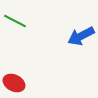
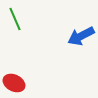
green line: moved 2 px up; rotated 40 degrees clockwise
